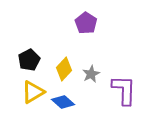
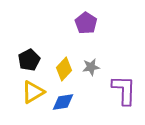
gray star: moved 7 px up; rotated 18 degrees clockwise
blue diamond: rotated 50 degrees counterclockwise
